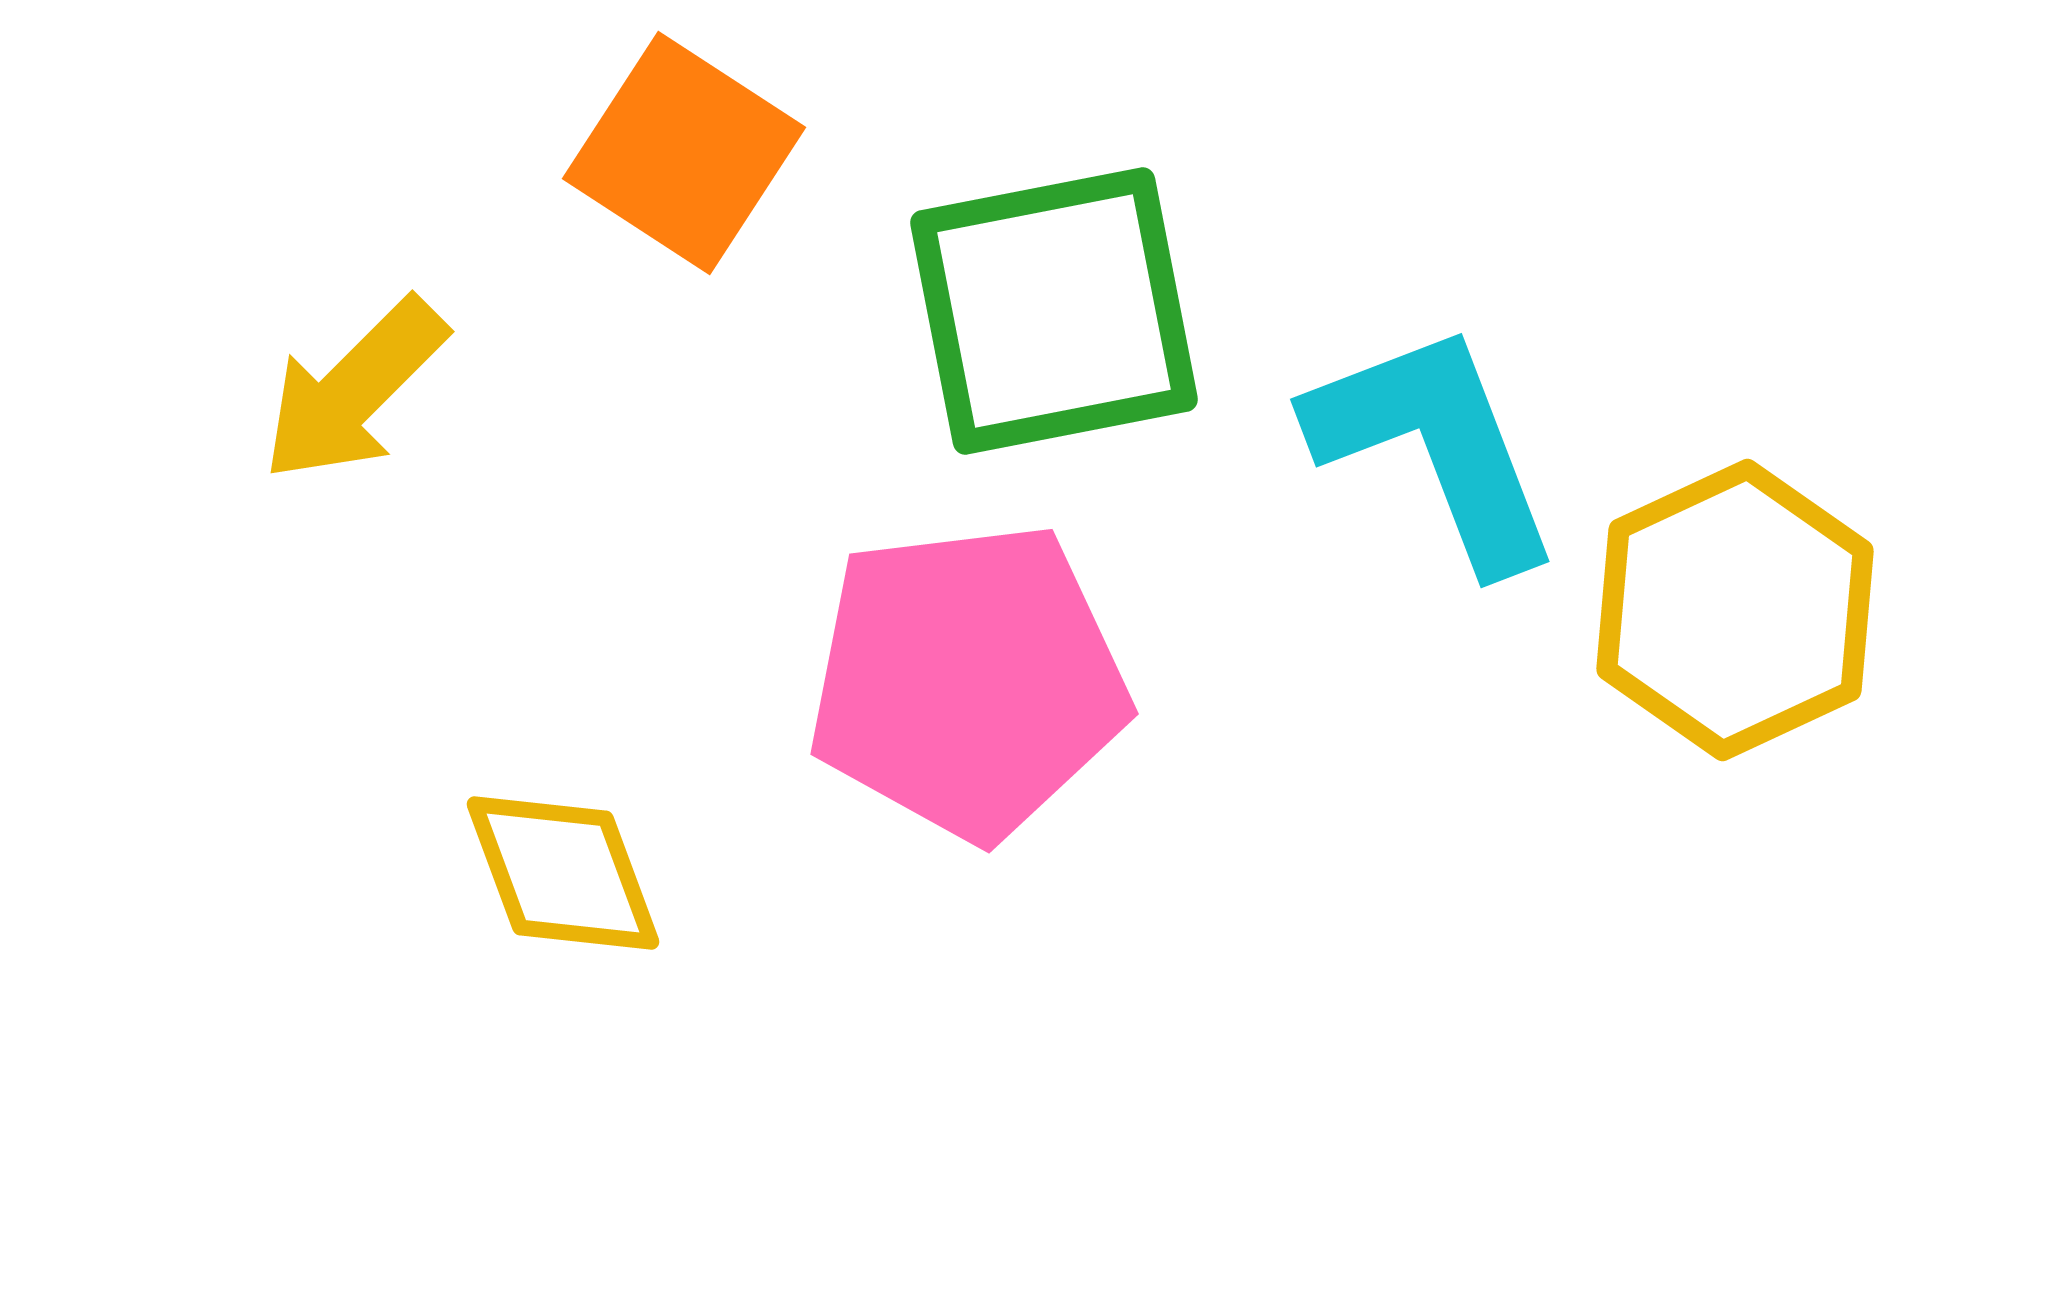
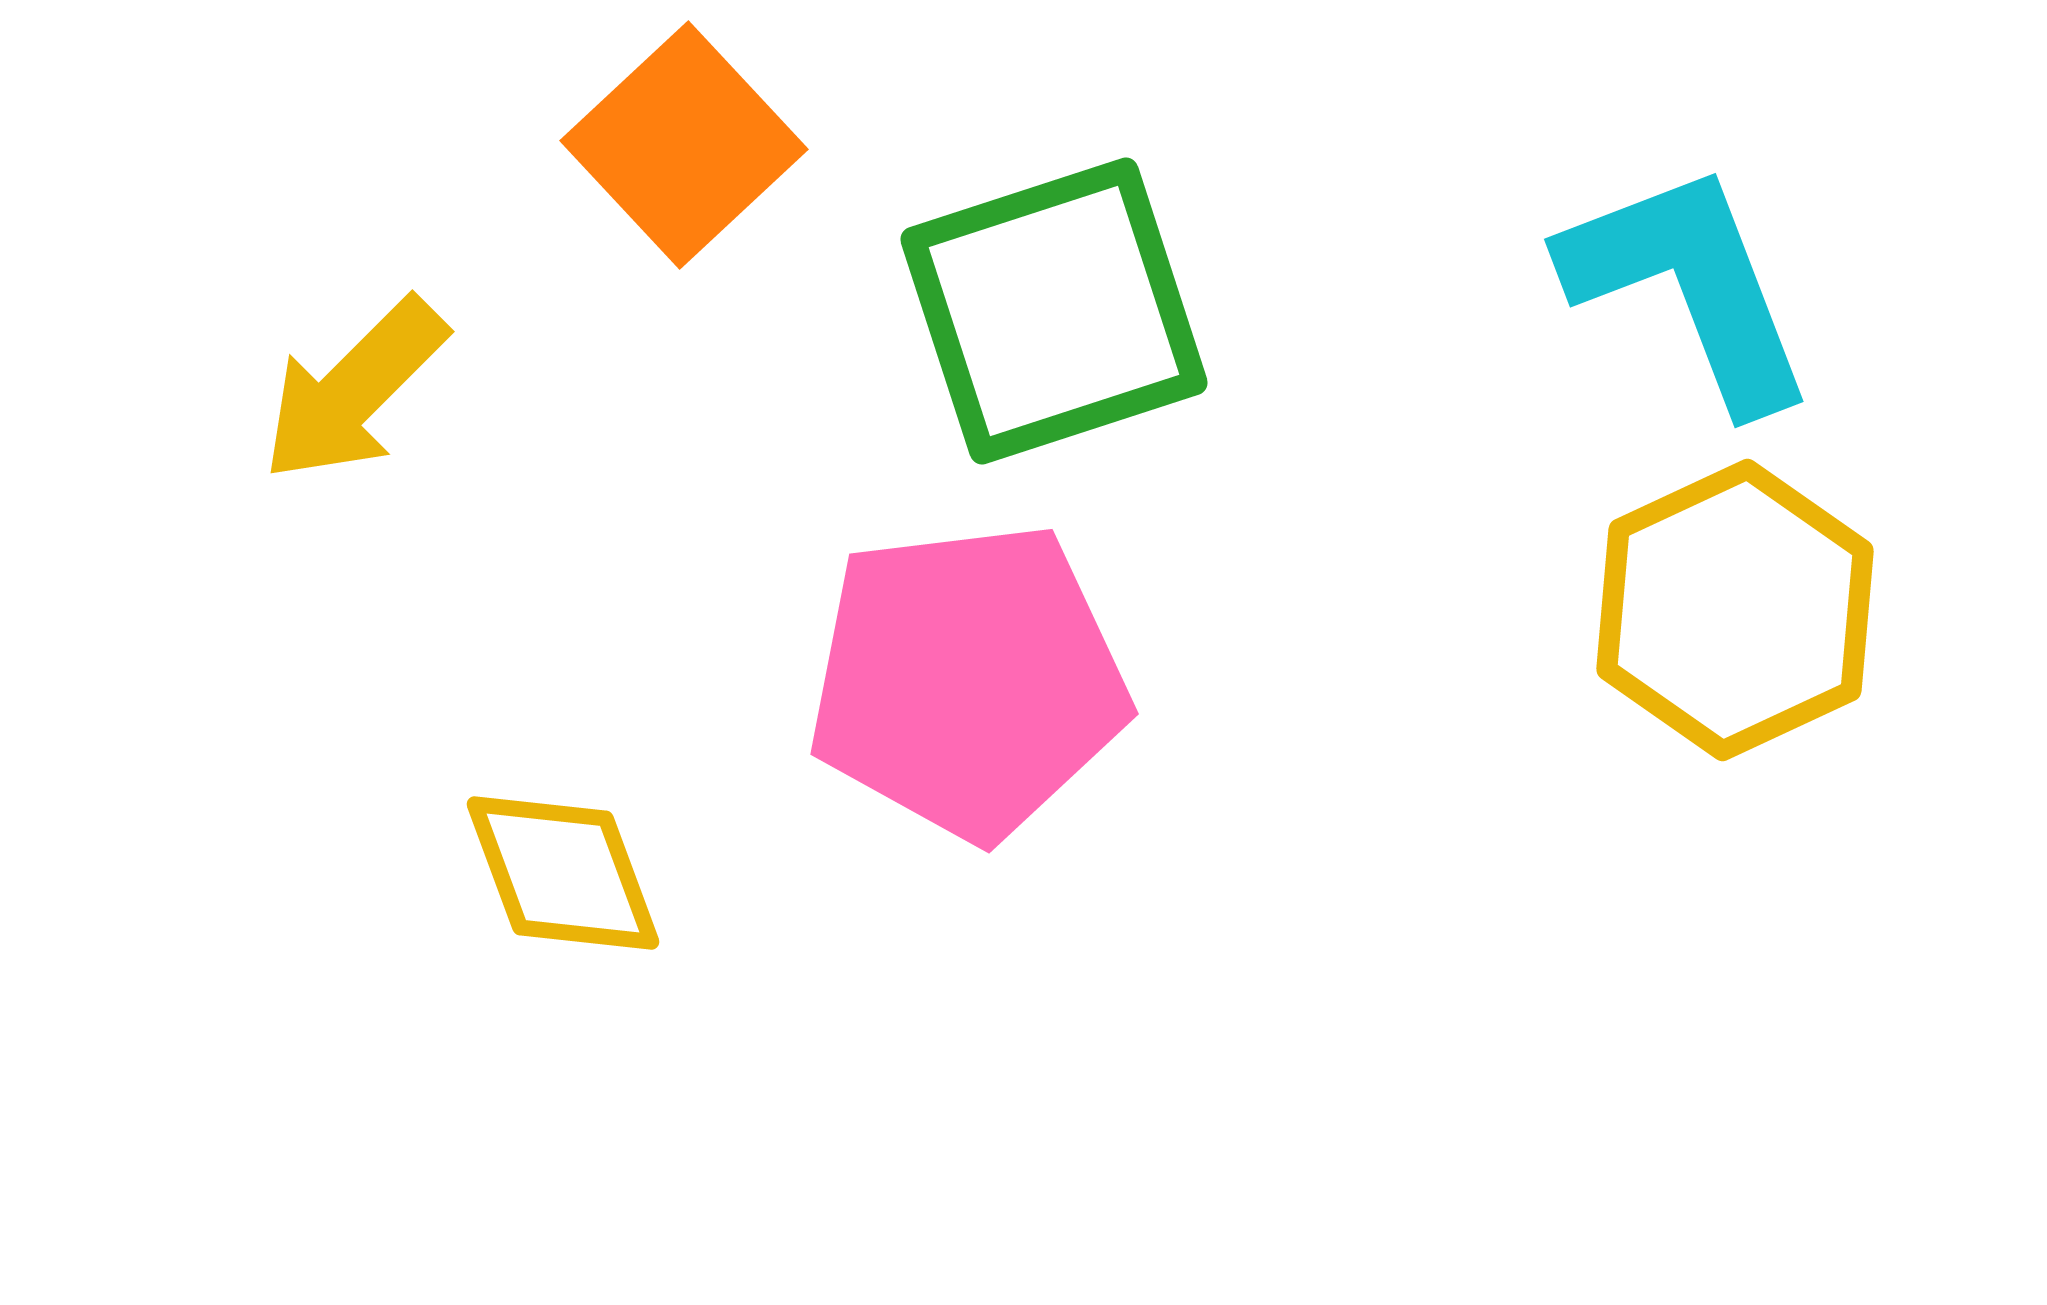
orange square: moved 8 px up; rotated 14 degrees clockwise
green square: rotated 7 degrees counterclockwise
cyan L-shape: moved 254 px right, 160 px up
